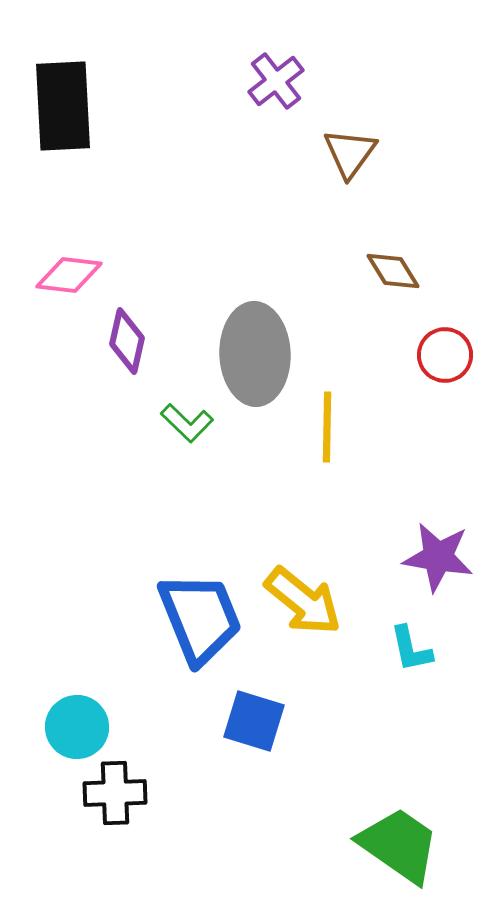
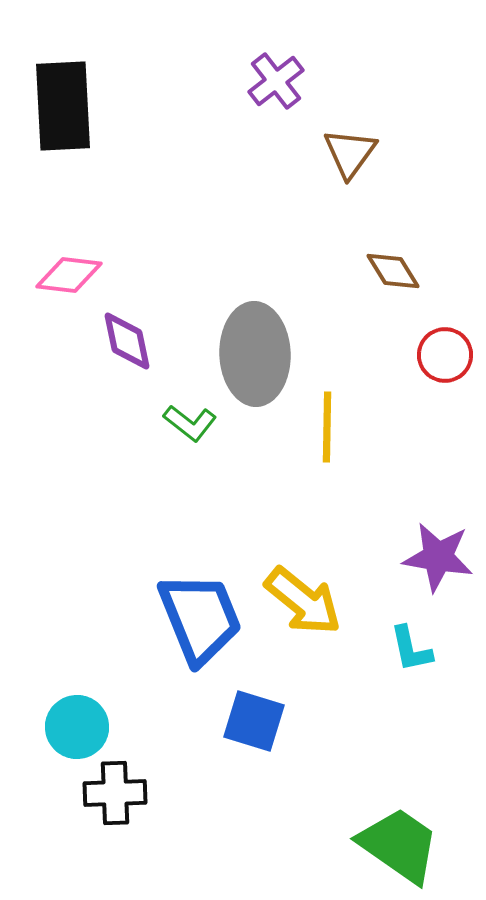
purple diamond: rotated 24 degrees counterclockwise
green L-shape: moved 3 px right; rotated 6 degrees counterclockwise
